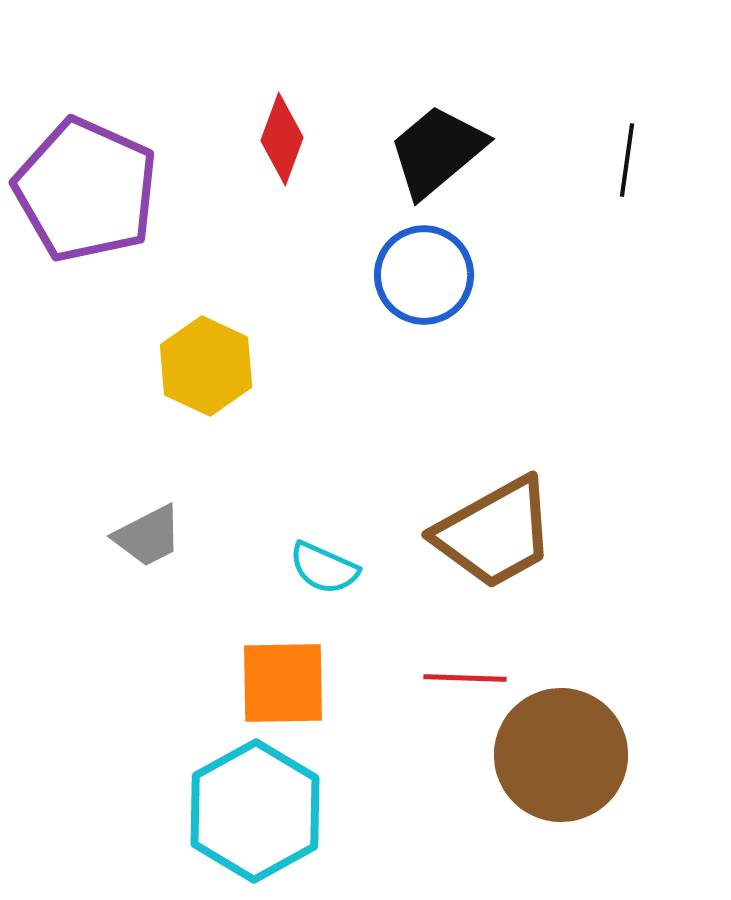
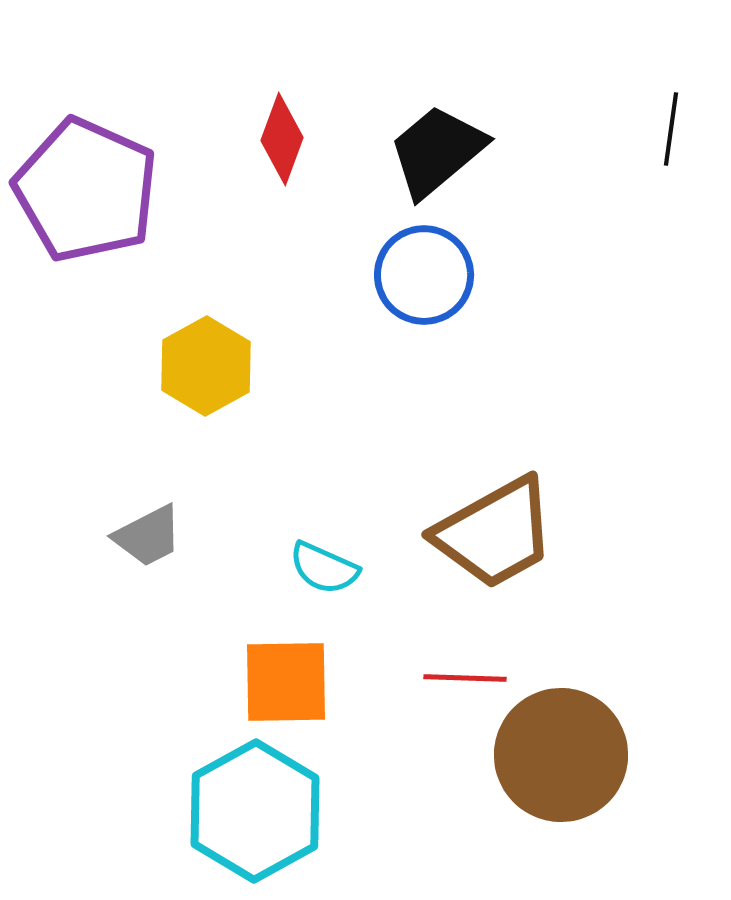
black line: moved 44 px right, 31 px up
yellow hexagon: rotated 6 degrees clockwise
orange square: moved 3 px right, 1 px up
